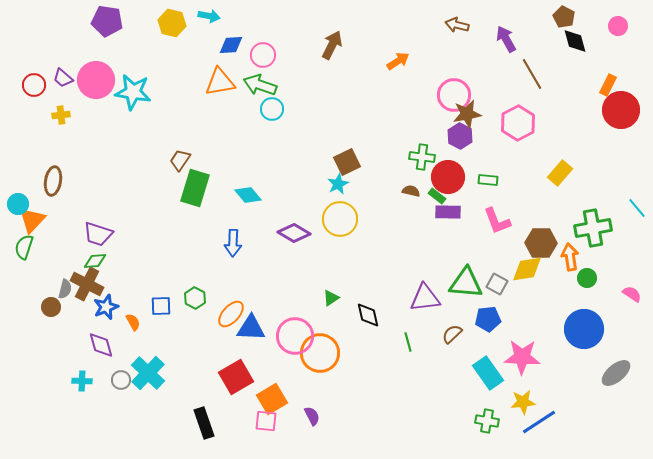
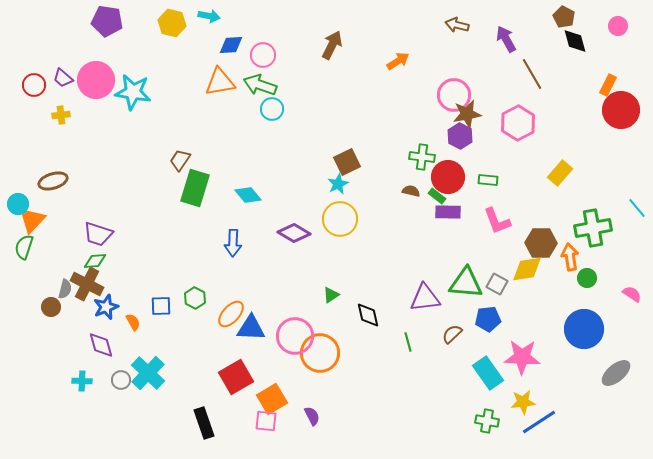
brown ellipse at (53, 181): rotated 64 degrees clockwise
green triangle at (331, 298): moved 3 px up
